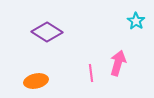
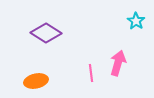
purple diamond: moved 1 px left, 1 px down
